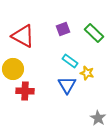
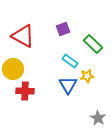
green rectangle: moved 1 px left, 11 px down
yellow star: moved 3 px down; rotated 24 degrees counterclockwise
blue triangle: moved 1 px right
